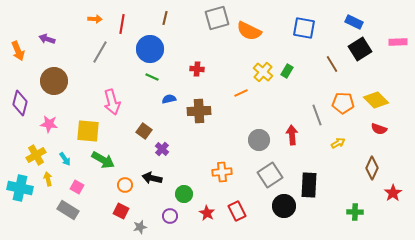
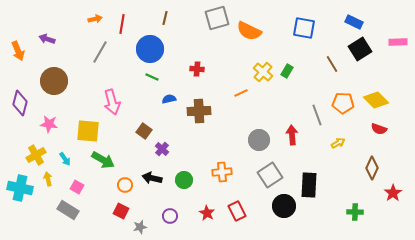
orange arrow at (95, 19): rotated 16 degrees counterclockwise
green circle at (184, 194): moved 14 px up
